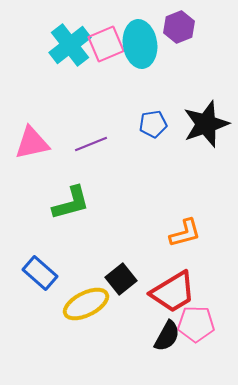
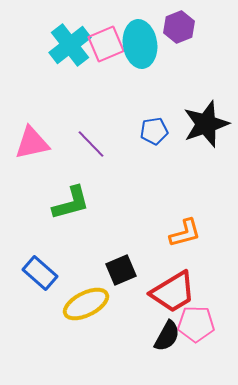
blue pentagon: moved 1 px right, 7 px down
purple line: rotated 68 degrees clockwise
black square: moved 9 px up; rotated 16 degrees clockwise
